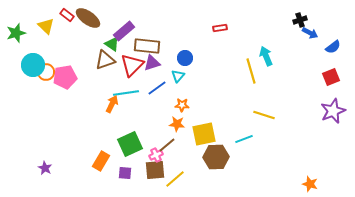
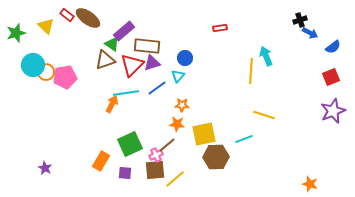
yellow line at (251, 71): rotated 20 degrees clockwise
